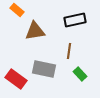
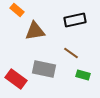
brown line: moved 2 px right, 2 px down; rotated 63 degrees counterclockwise
green rectangle: moved 3 px right, 1 px down; rotated 32 degrees counterclockwise
